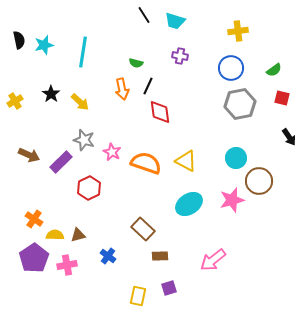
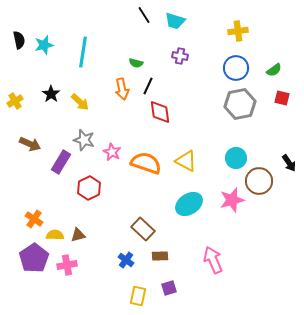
blue circle at (231, 68): moved 5 px right
black arrow at (289, 137): moved 26 px down
brown arrow at (29, 155): moved 1 px right, 11 px up
purple rectangle at (61, 162): rotated 15 degrees counterclockwise
blue cross at (108, 256): moved 18 px right, 4 px down
pink arrow at (213, 260): rotated 104 degrees clockwise
